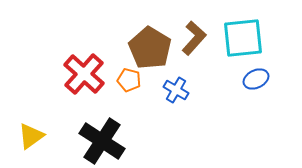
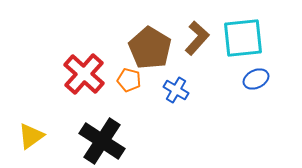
brown L-shape: moved 3 px right
